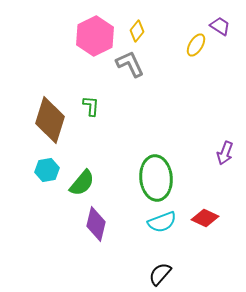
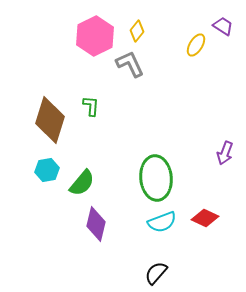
purple trapezoid: moved 3 px right
black semicircle: moved 4 px left, 1 px up
